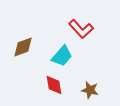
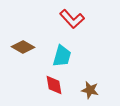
red L-shape: moved 9 px left, 10 px up
brown diamond: rotated 50 degrees clockwise
cyan trapezoid: rotated 25 degrees counterclockwise
